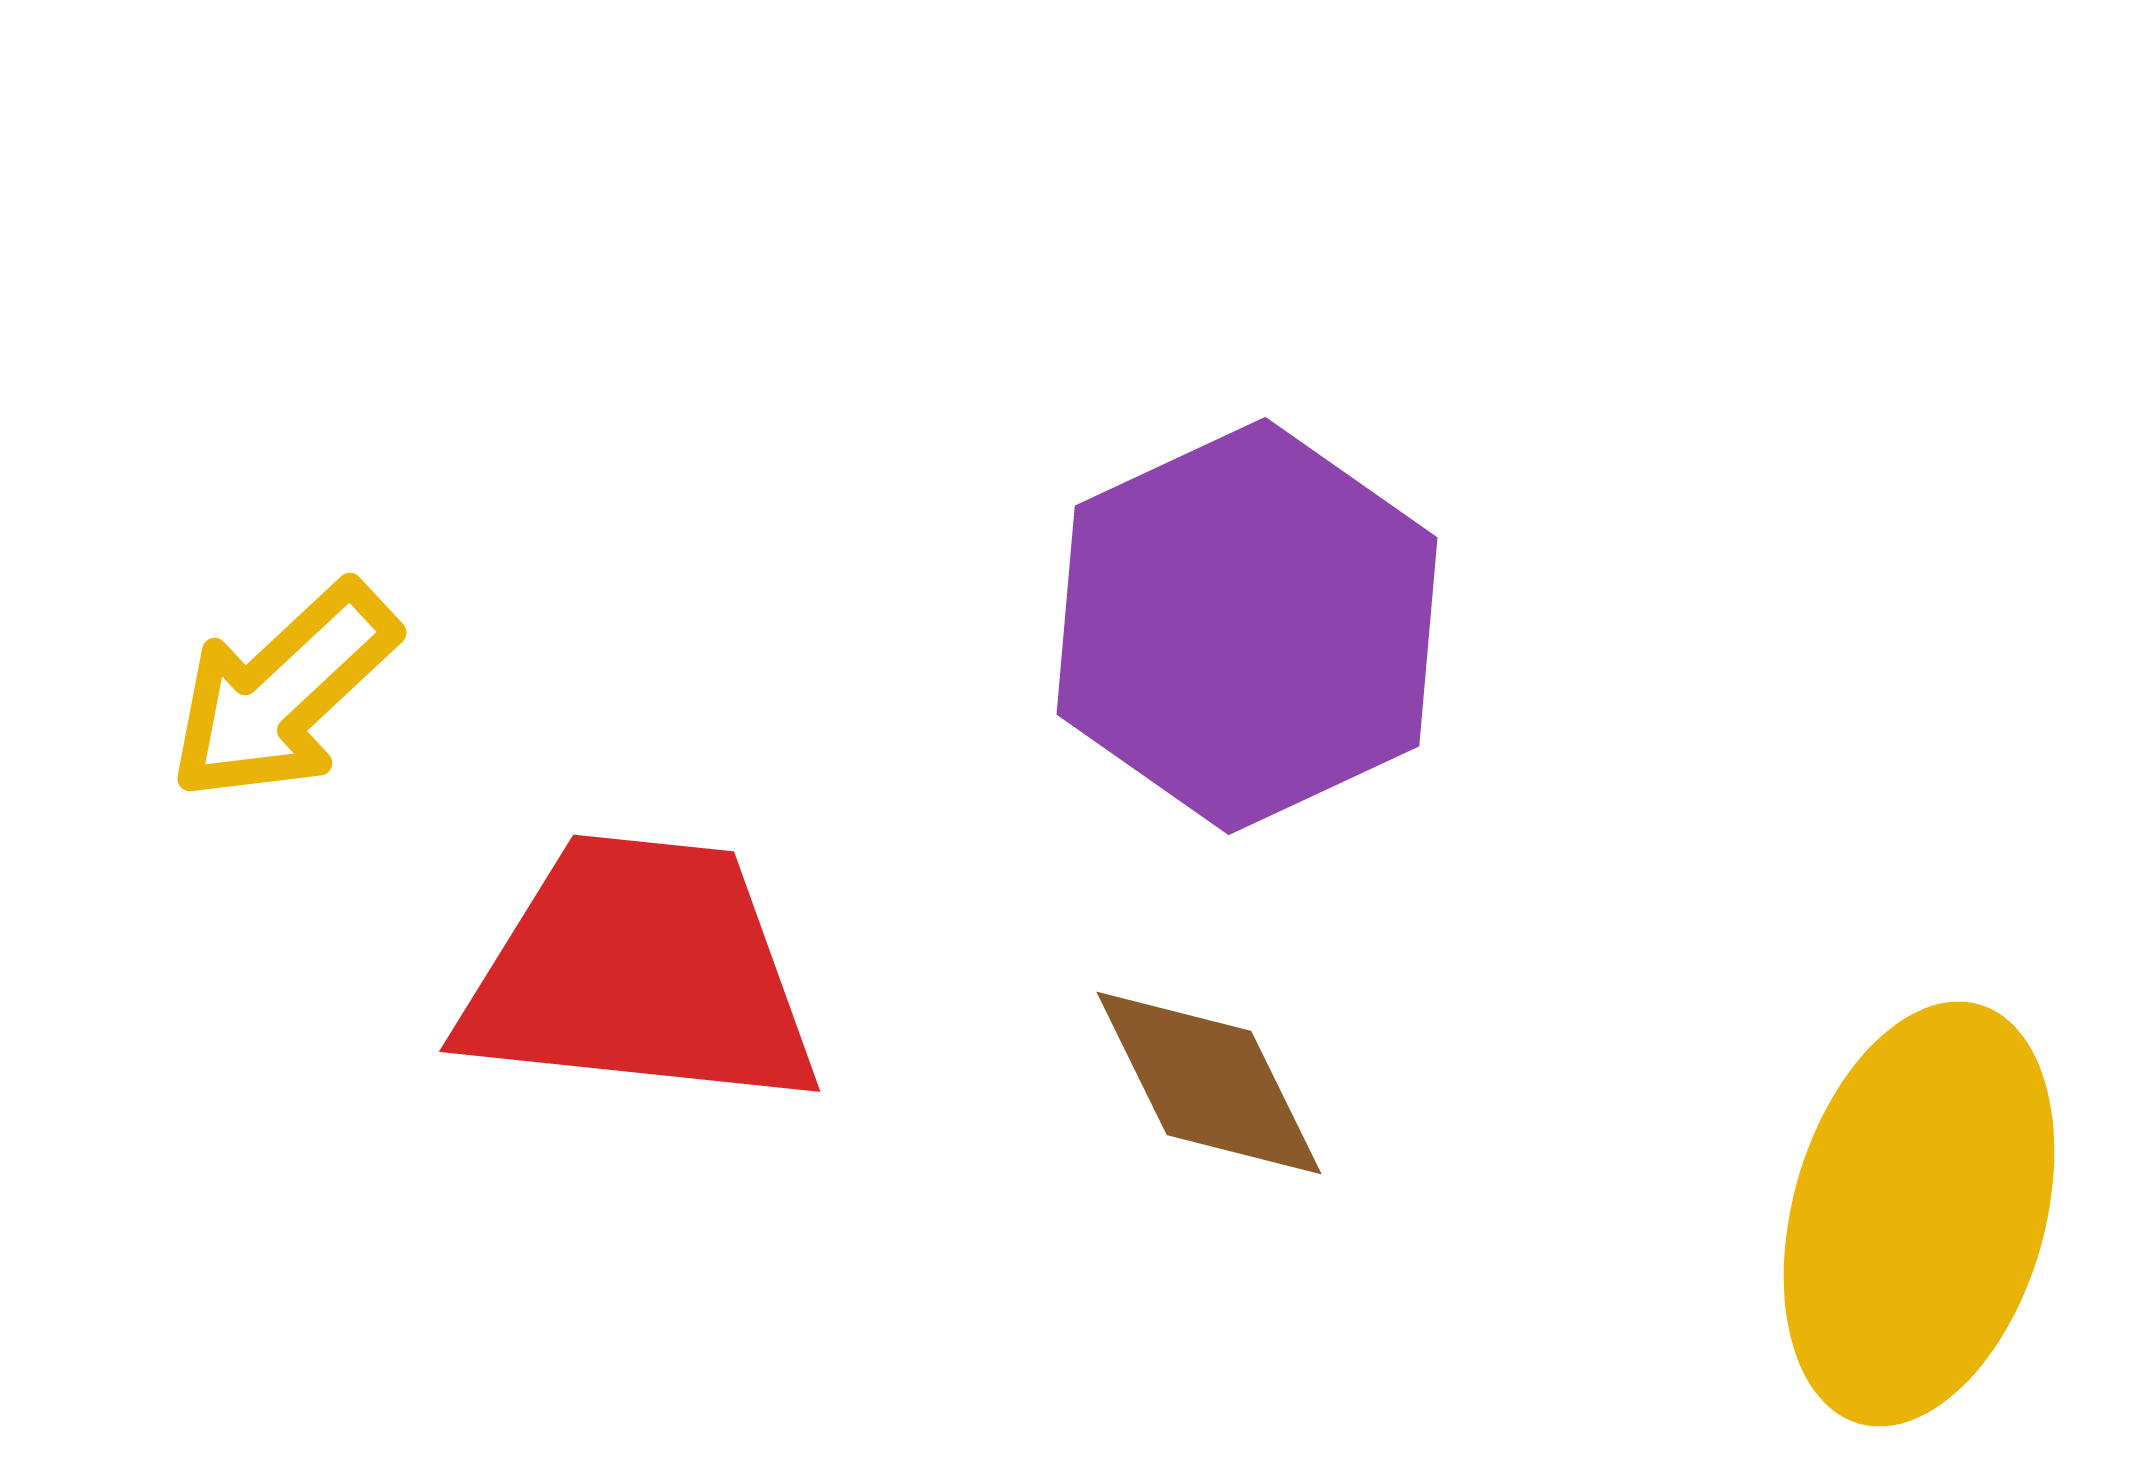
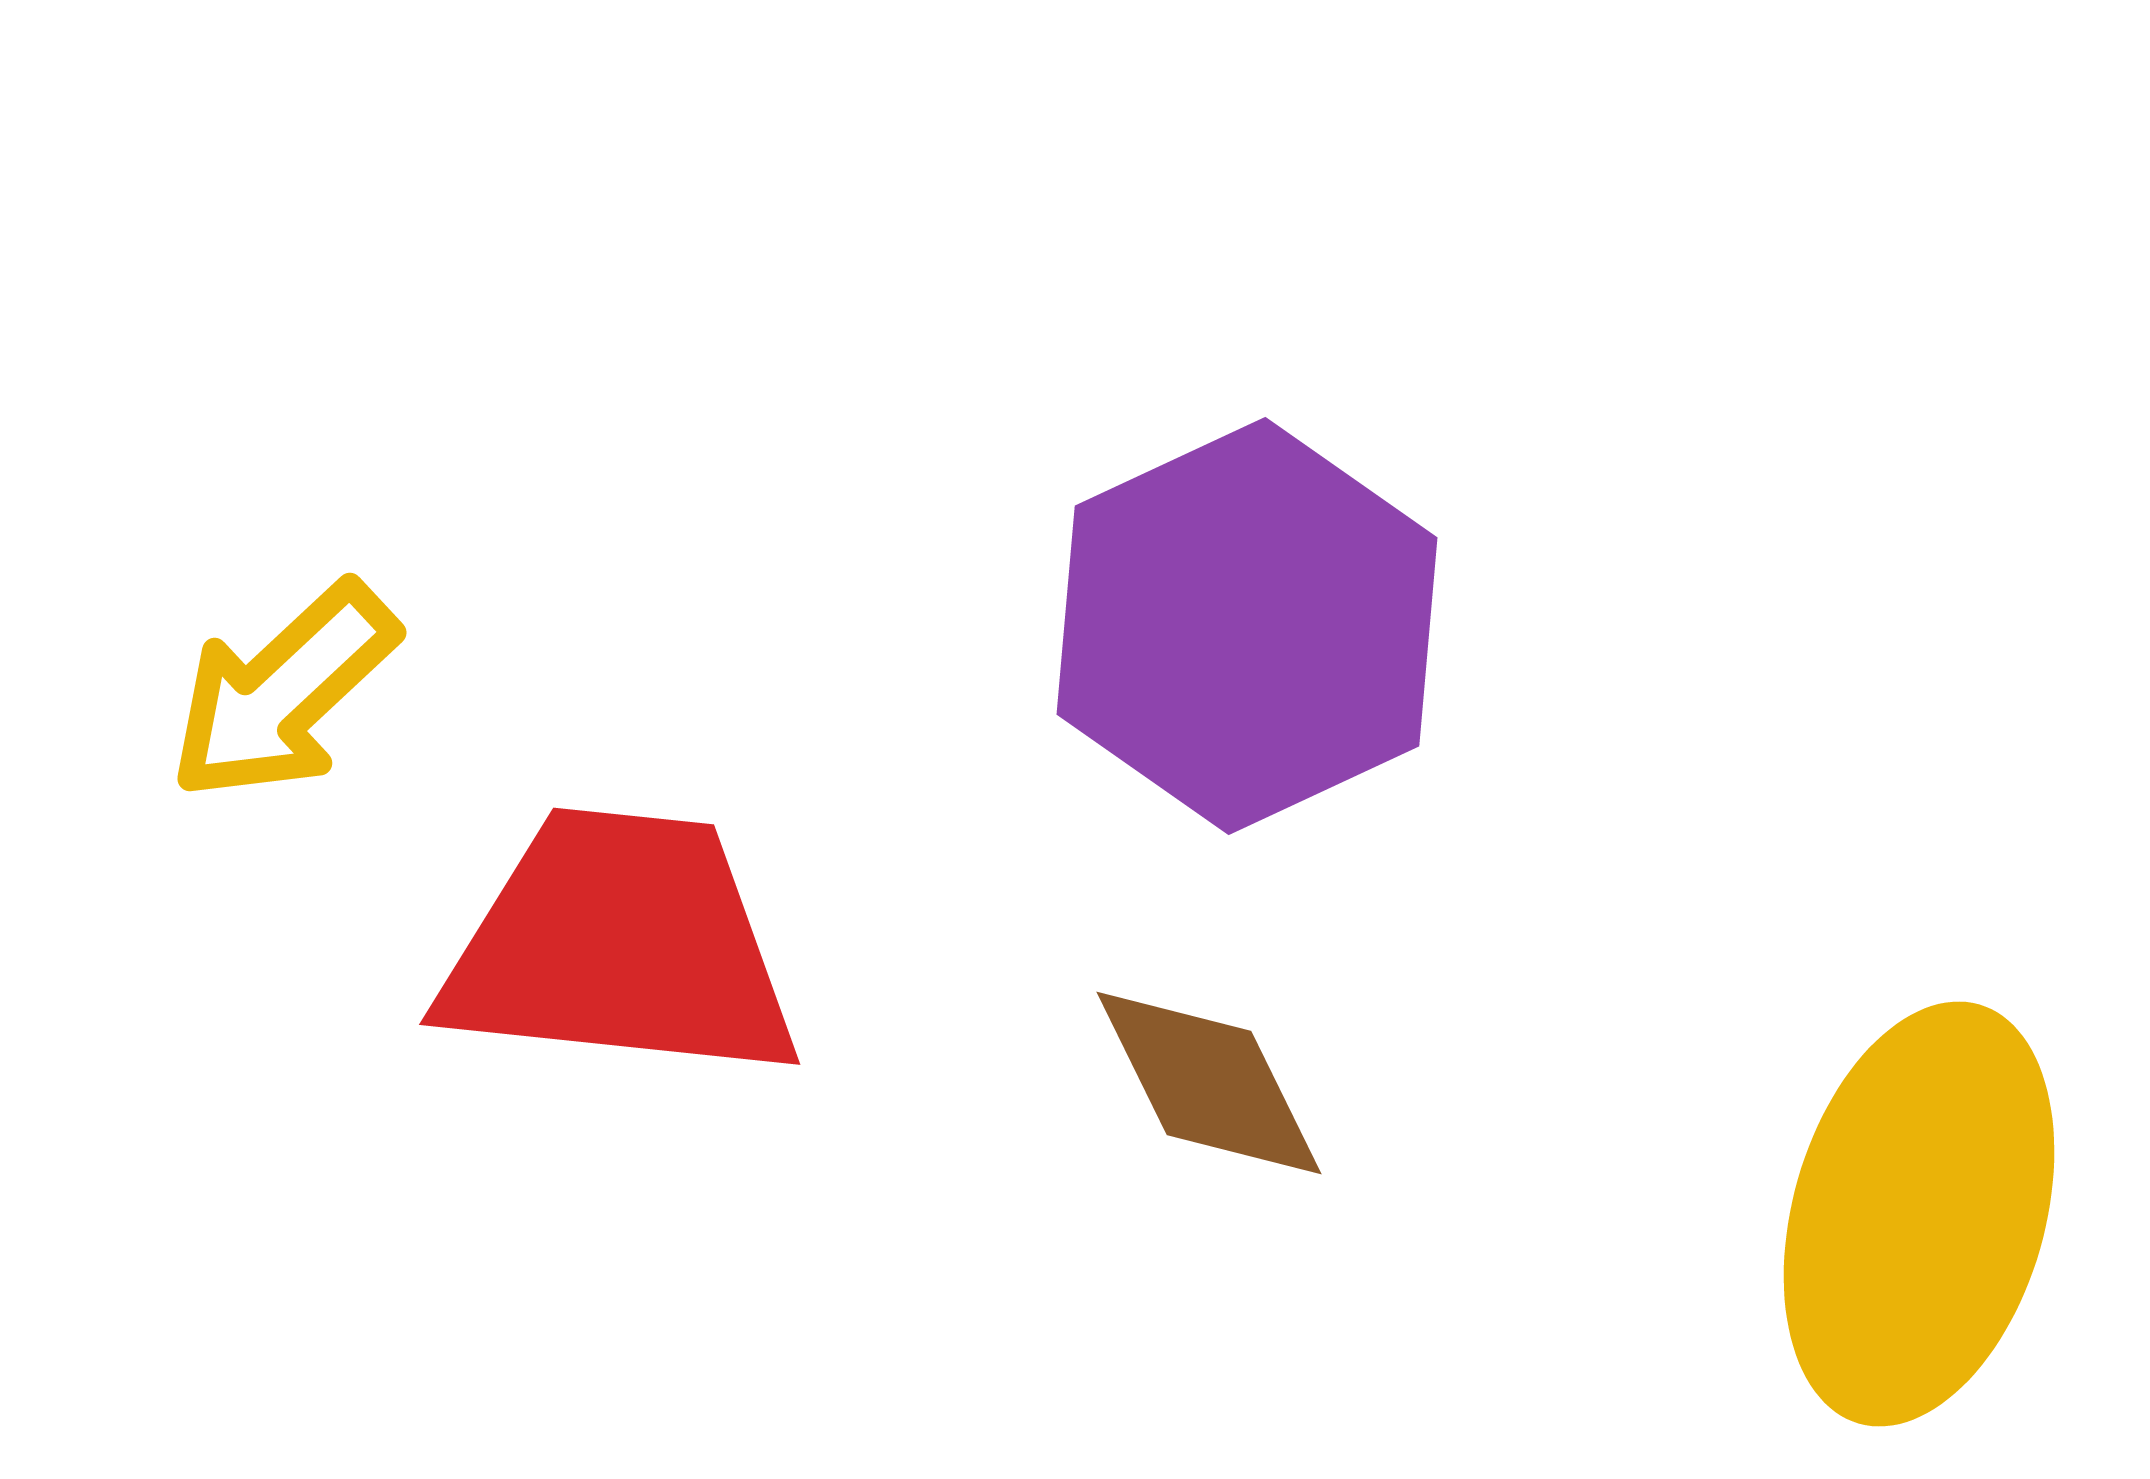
red trapezoid: moved 20 px left, 27 px up
